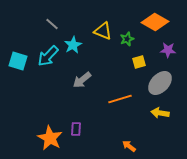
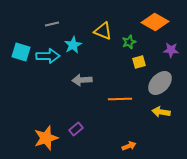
gray line: rotated 56 degrees counterclockwise
green star: moved 2 px right, 3 px down
purple star: moved 3 px right
cyan arrow: rotated 135 degrees counterclockwise
cyan square: moved 3 px right, 9 px up
gray arrow: rotated 36 degrees clockwise
orange line: rotated 15 degrees clockwise
yellow arrow: moved 1 px right, 1 px up
purple rectangle: rotated 48 degrees clockwise
orange star: moved 4 px left; rotated 25 degrees clockwise
orange arrow: rotated 120 degrees clockwise
